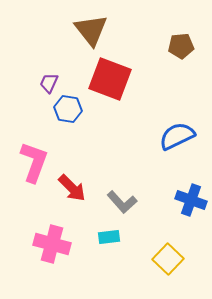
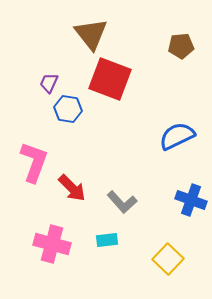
brown triangle: moved 4 px down
cyan rectangle: moved 2 px left, 3 px down
